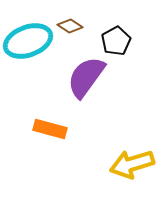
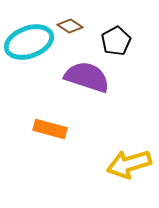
cyan ellipse: moved 1 px right, 1 px down
purple semicircle: moved 1 px right; rotated 72 degrees clockwise
yellow arrow: moved 3 px left
